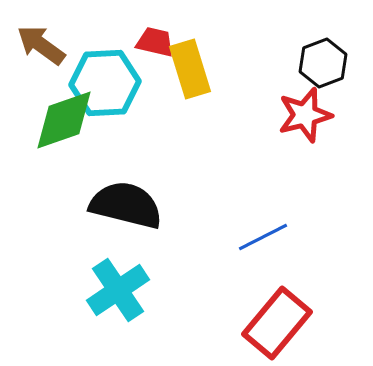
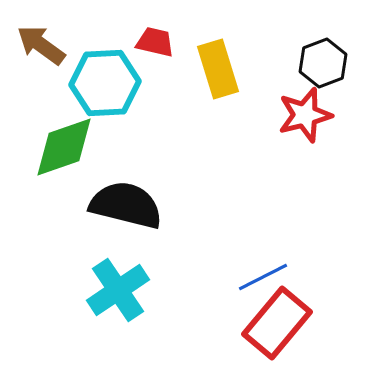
yellow rectangle: moved 28 px right
green diamond: moved 27 px down
blue line: moved 40 px down
